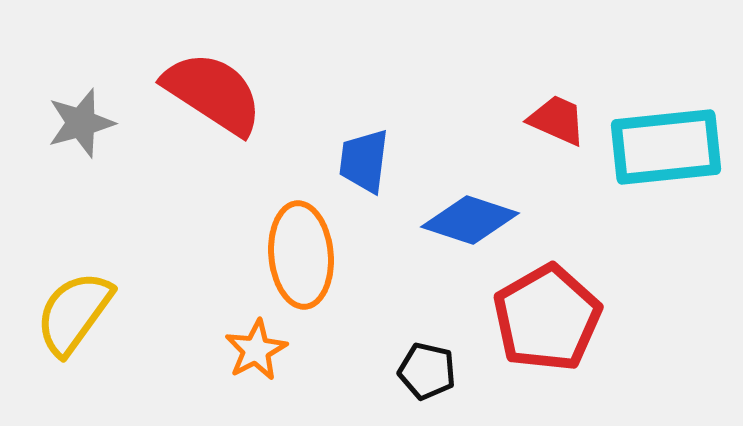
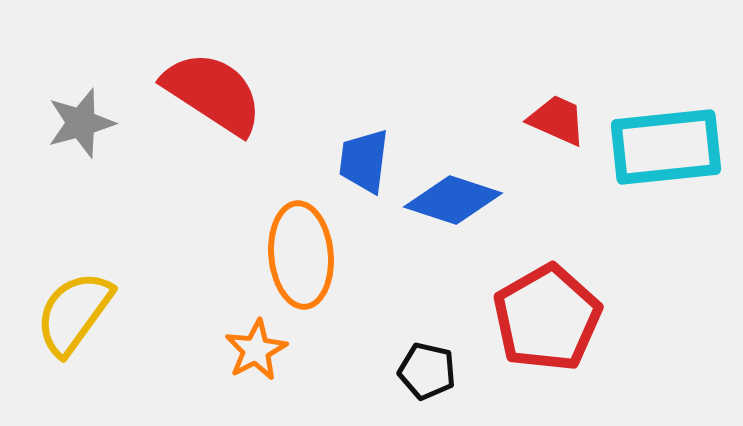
blue diamond: moved 17 px left, 20 px up
